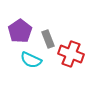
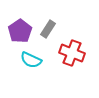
gray rectangle: moved 10 px up; rotated 54 degrees clockwise
red cross: moved 1 px right, 1 px up
